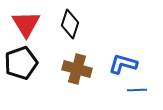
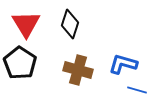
black pentagon: moved 1 px left; rotated 20 degrees counterclockwise
brown cross: moved 1 px right, 1 px down
blue line: rotated 18 degrees clockwise
